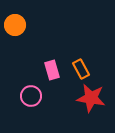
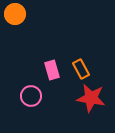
orange circle: moved 11 px up
